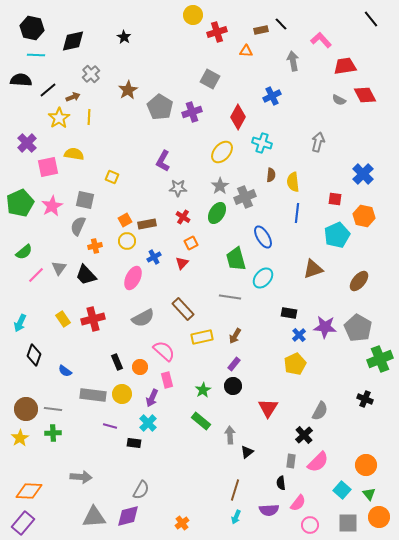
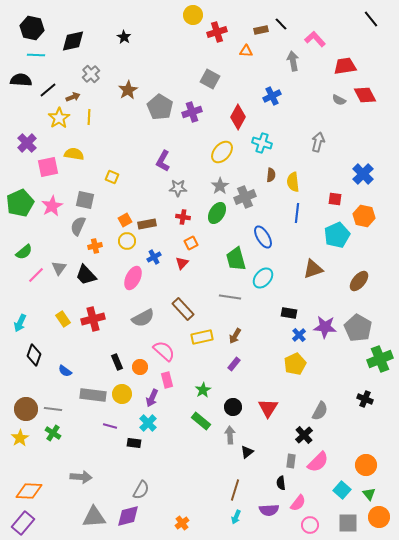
pink L-shape at (321, 40): moved 6 px left, 1 px up
red cross at (183, 217): rotated 24 degrees counterclockwise
black circle at (233, 386): moved 21 px down
green cross at (53, 433): rotated 35 degrees clockwise
